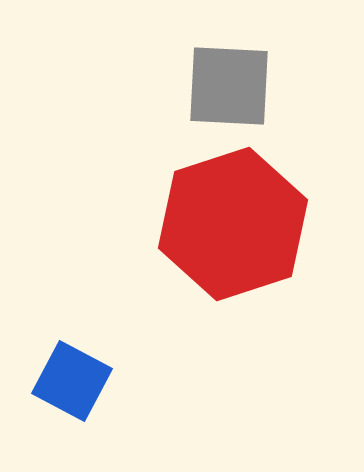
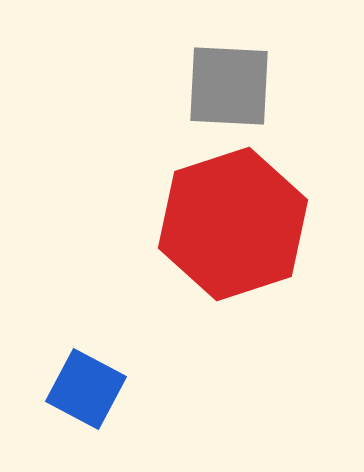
blue square: moved 14 px right, 8 px down
